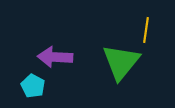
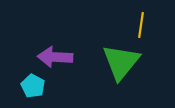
yellow line: moved 5 px left, 5 px up
